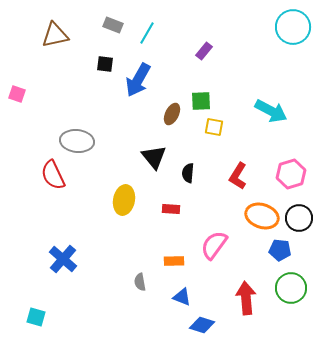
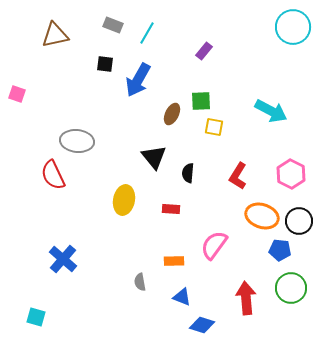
pink hexagon: rotated 16 degrees counterclockwise
black circle: moved 3 px down
